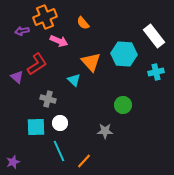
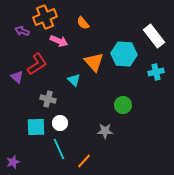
purple arrow: rotated 32 degrees clockwise
orange triangle: moved 3 px right
cyan line: moved 2 px up
